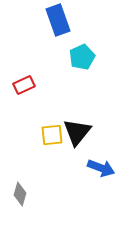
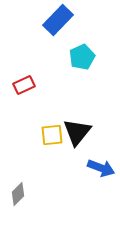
blue rectangle: rotated 64 degrees clockwise
gray diamond: moved 2 px left; rotated 30 degrees clockwise
